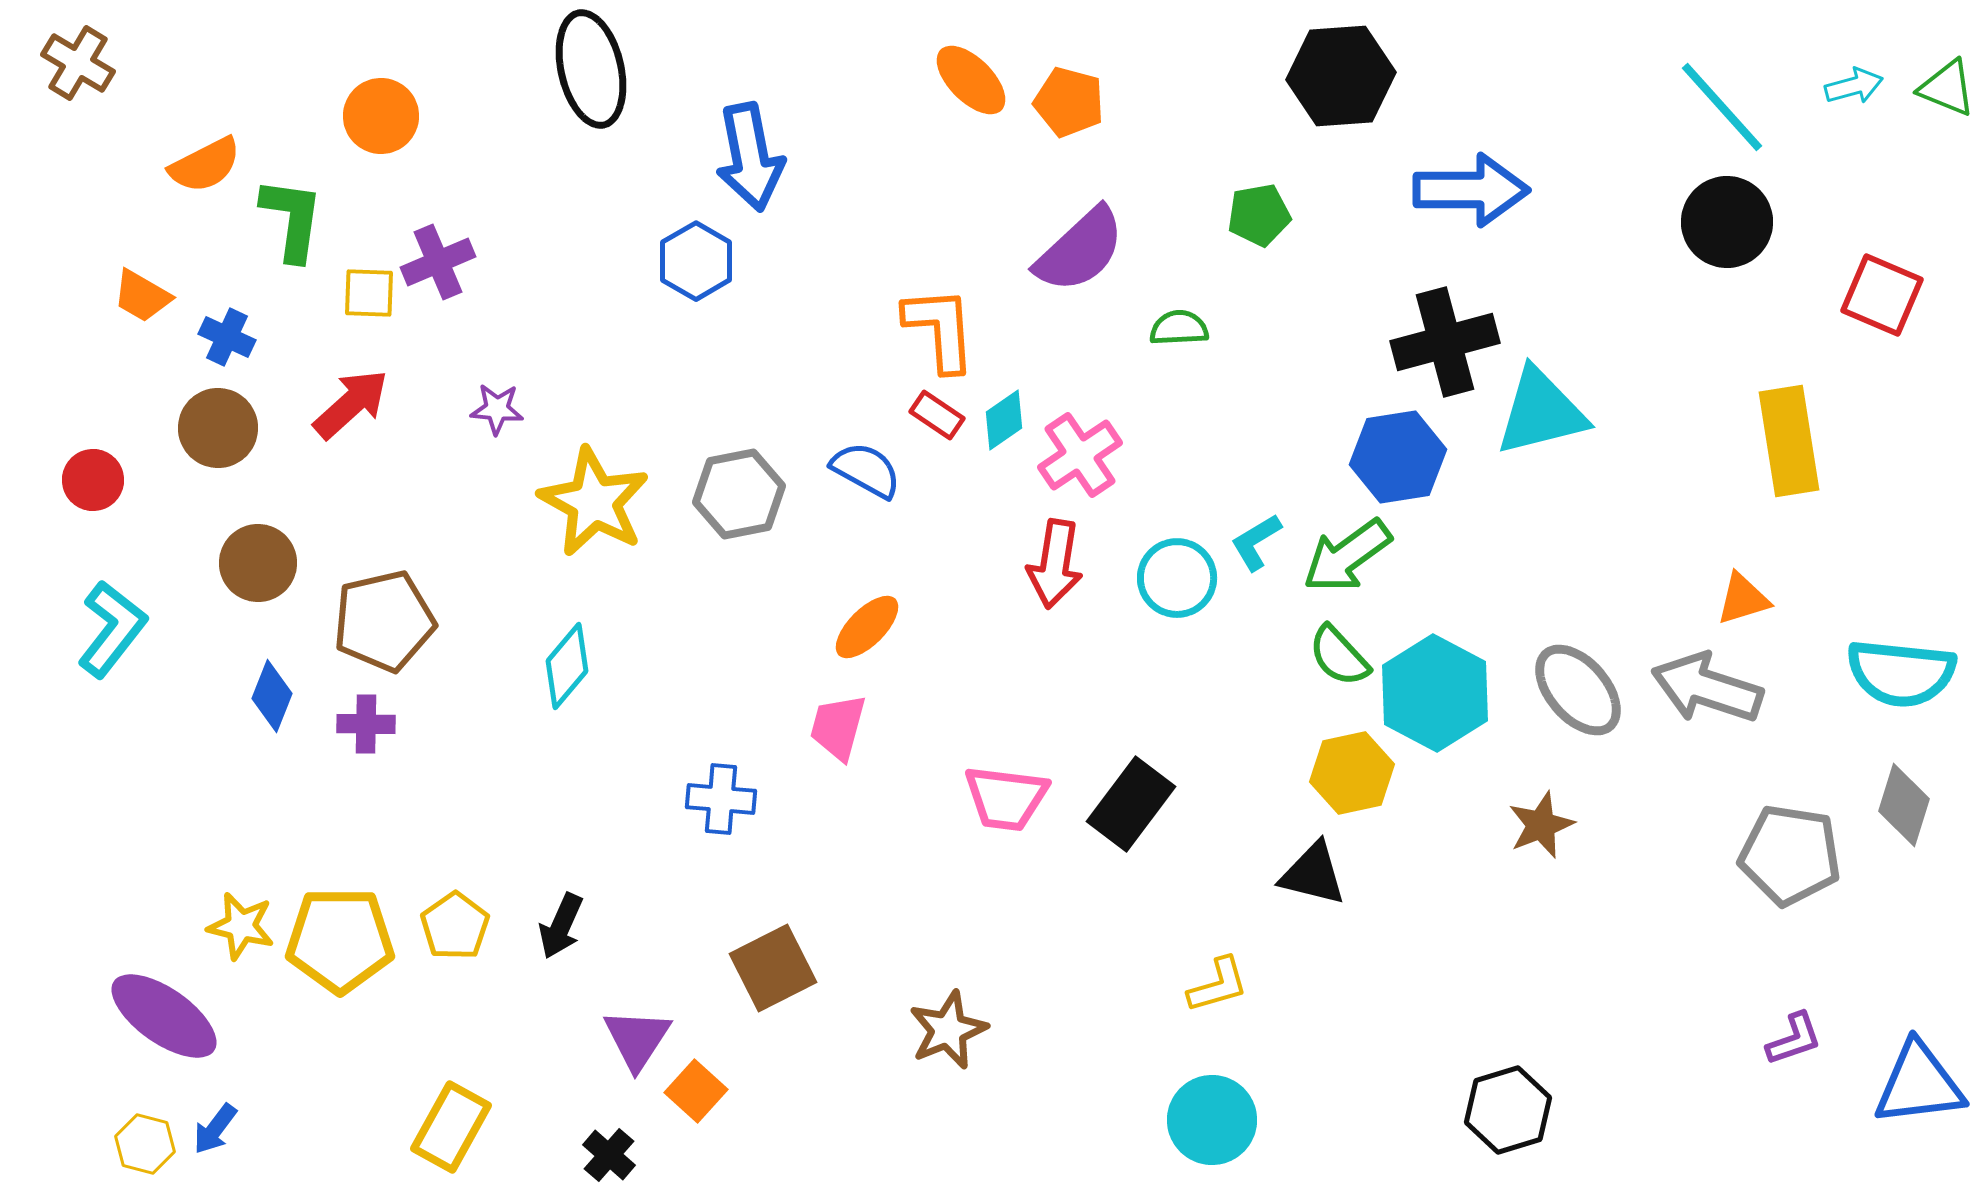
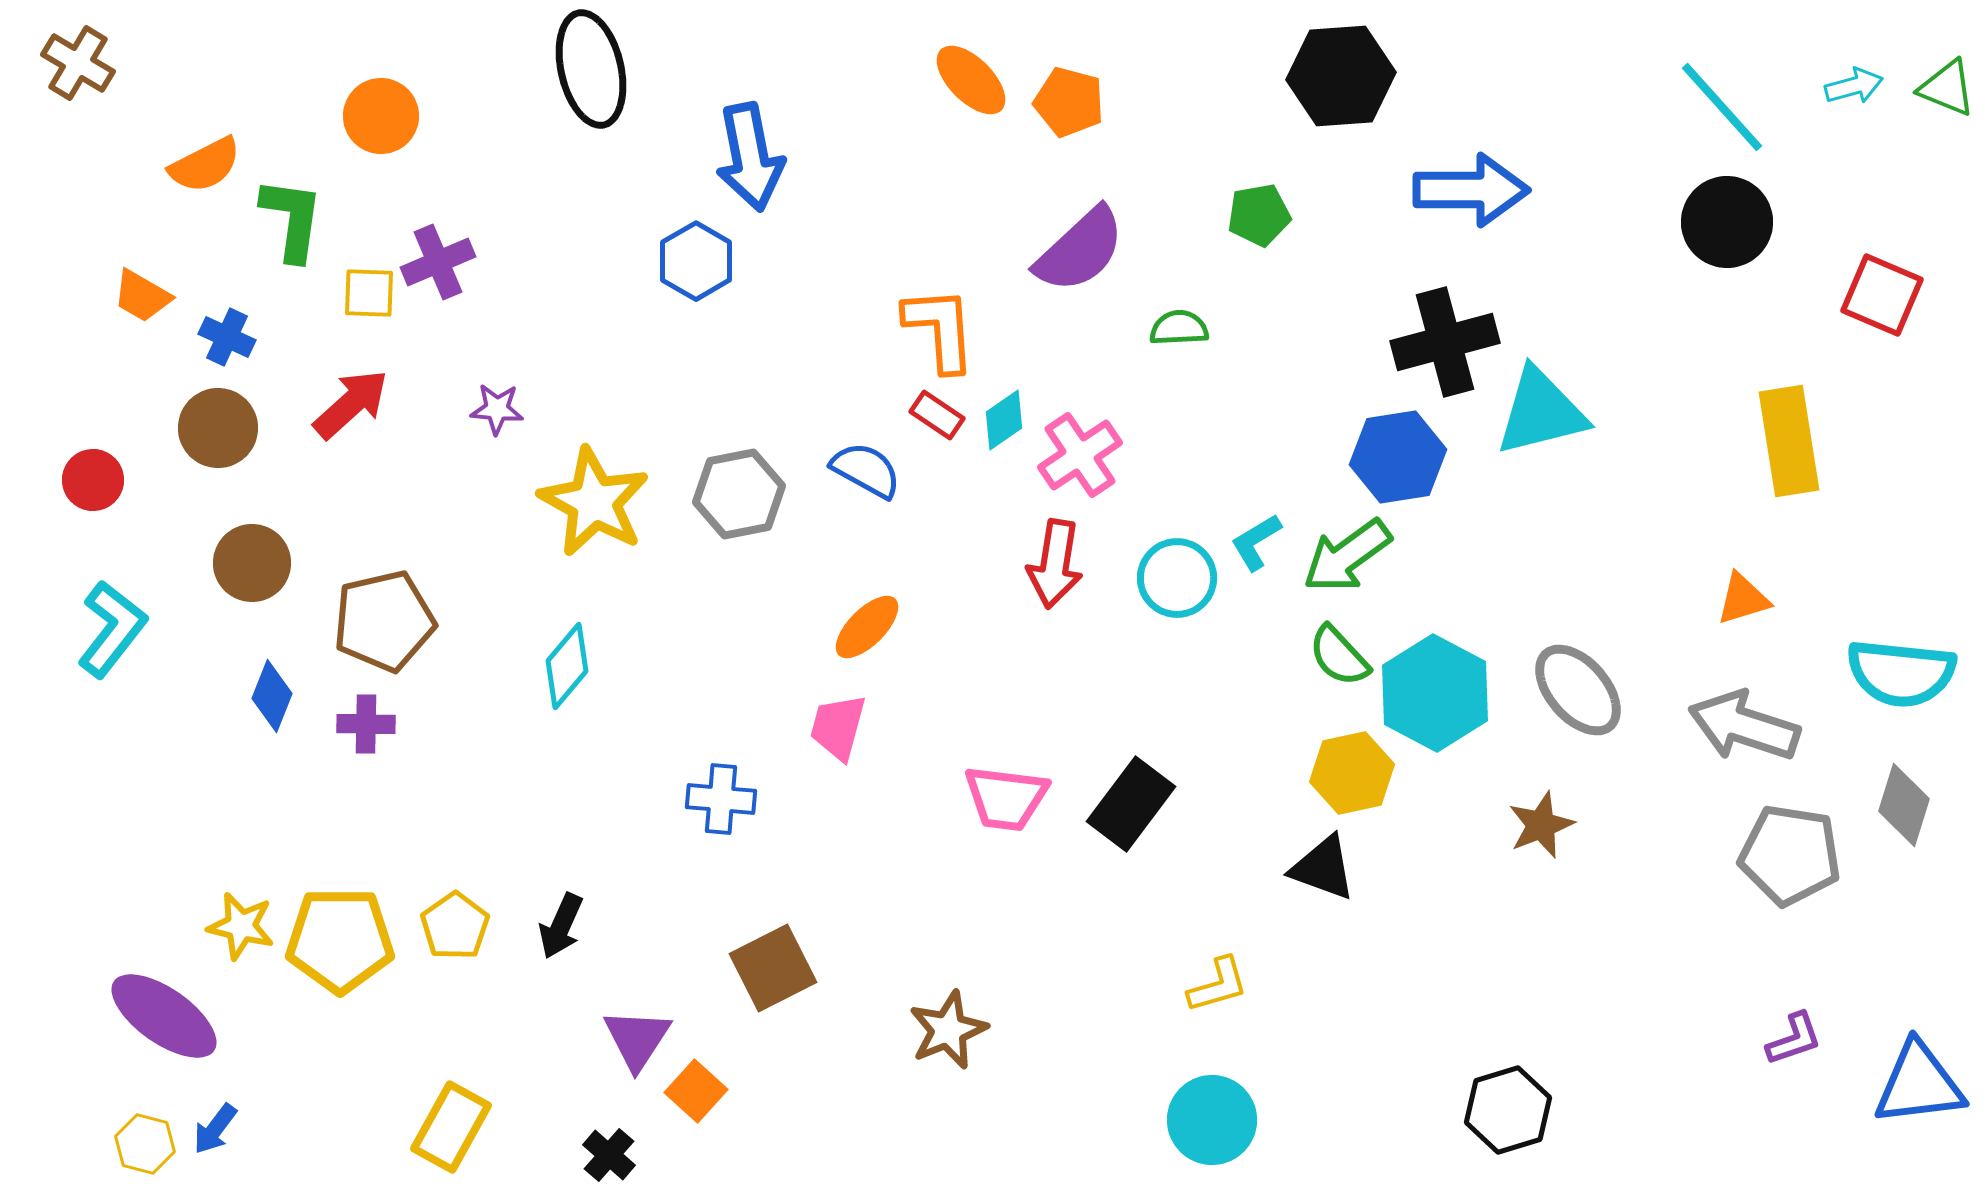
brown circle at (258, 563): moved 6 px left
gray arrow at (1707, 688): moved 37 px right, 38 px down
black triangle at (1313, 874): moved 10 px right, 6 px up; rotated 6 degrees clockwise
